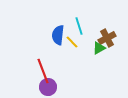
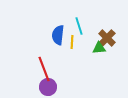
brown cross: rotated 18 degrees counterclockwise
yellow line: rotated 48 degrees clockwise
green triangle: rotated 24 degrees clockwise
red line: moved 1 px right, 2 px up
